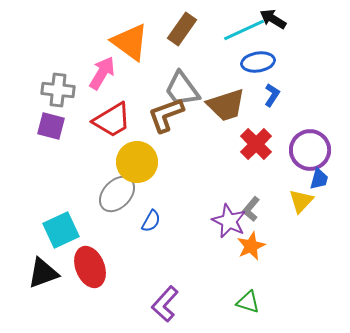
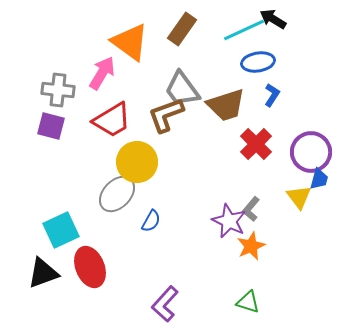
purple circle: moved 1 px right, 2 px down
yellow triangle: moved 2 px left, 4 px up; rotated 20 degrees counterclockwise
